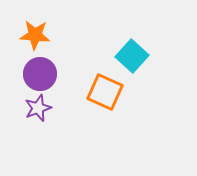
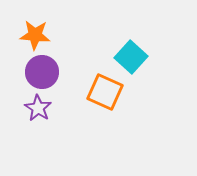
cyan square: moved 1 px left, 1 px down
purple circle: moved 2 px right, 2 px up
purple star: rotated 20 degrees counterclockwise
